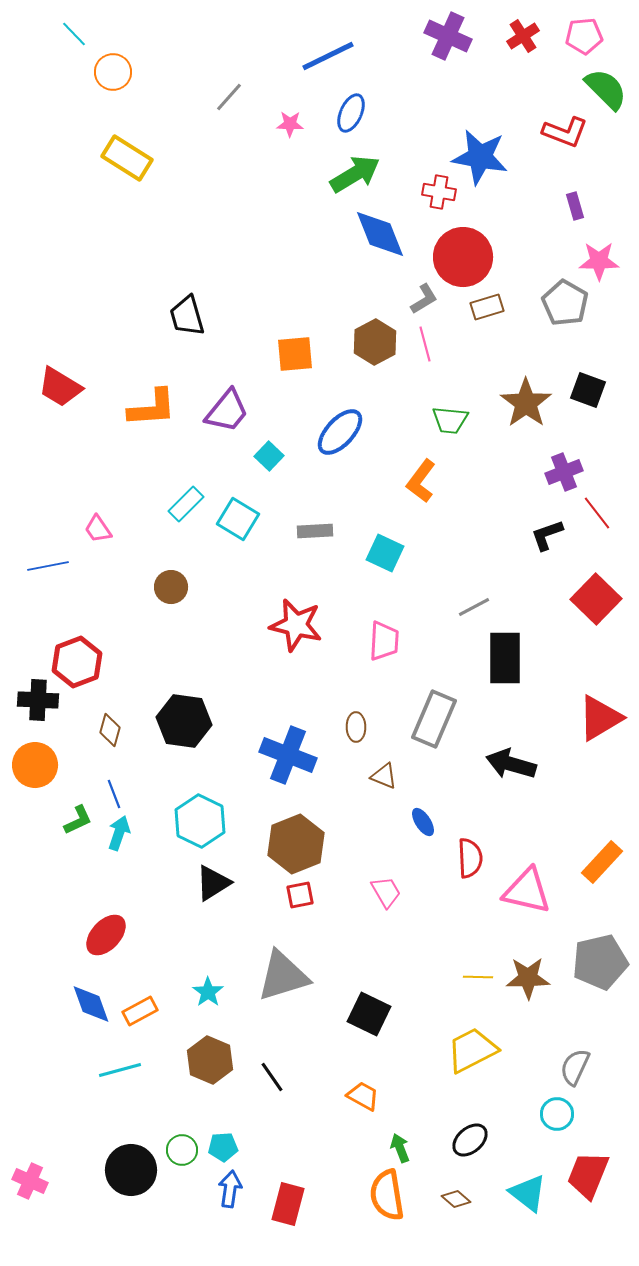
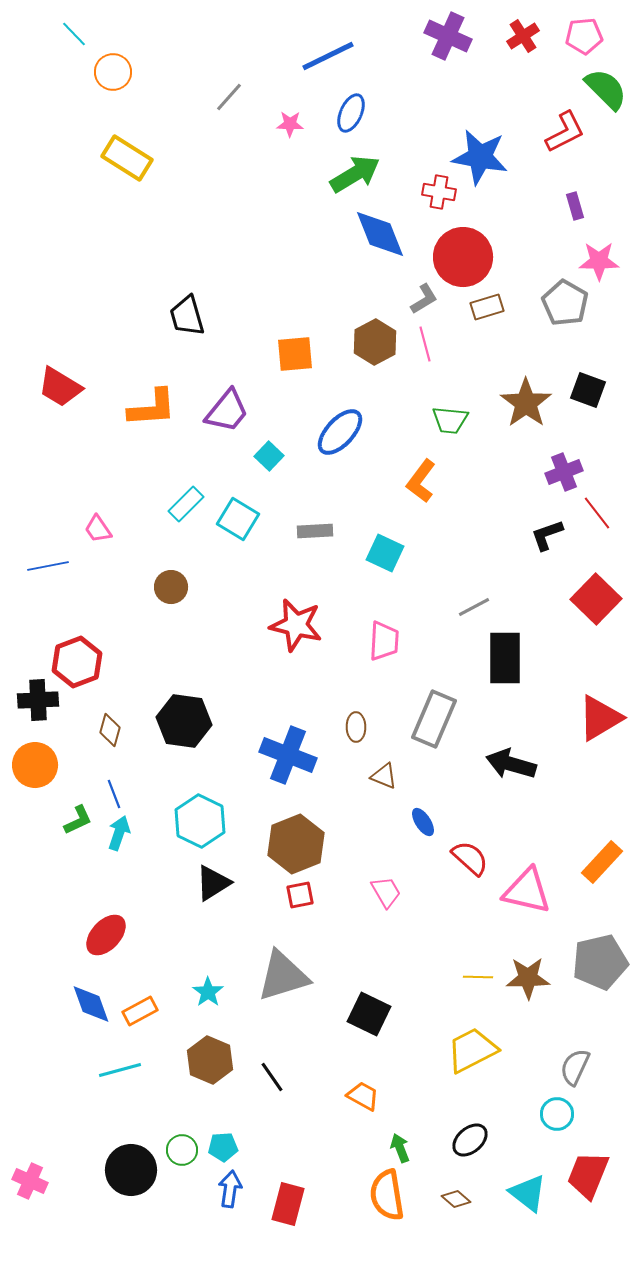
red L-shape at (565, 132): rotated 48 degrees counterclockwise
black cross at (38, 700): rotated 6 degrees counterclockwise
red semicircle at (470, 858): rotated 45 degrees counterclockwise
